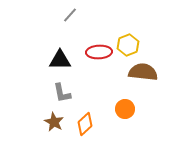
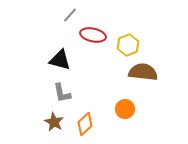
red ellipse: moved 6 px left, 17 px up; rotated 15 degrees clockwise
black triangle: rotated 15 degrees clockwise
